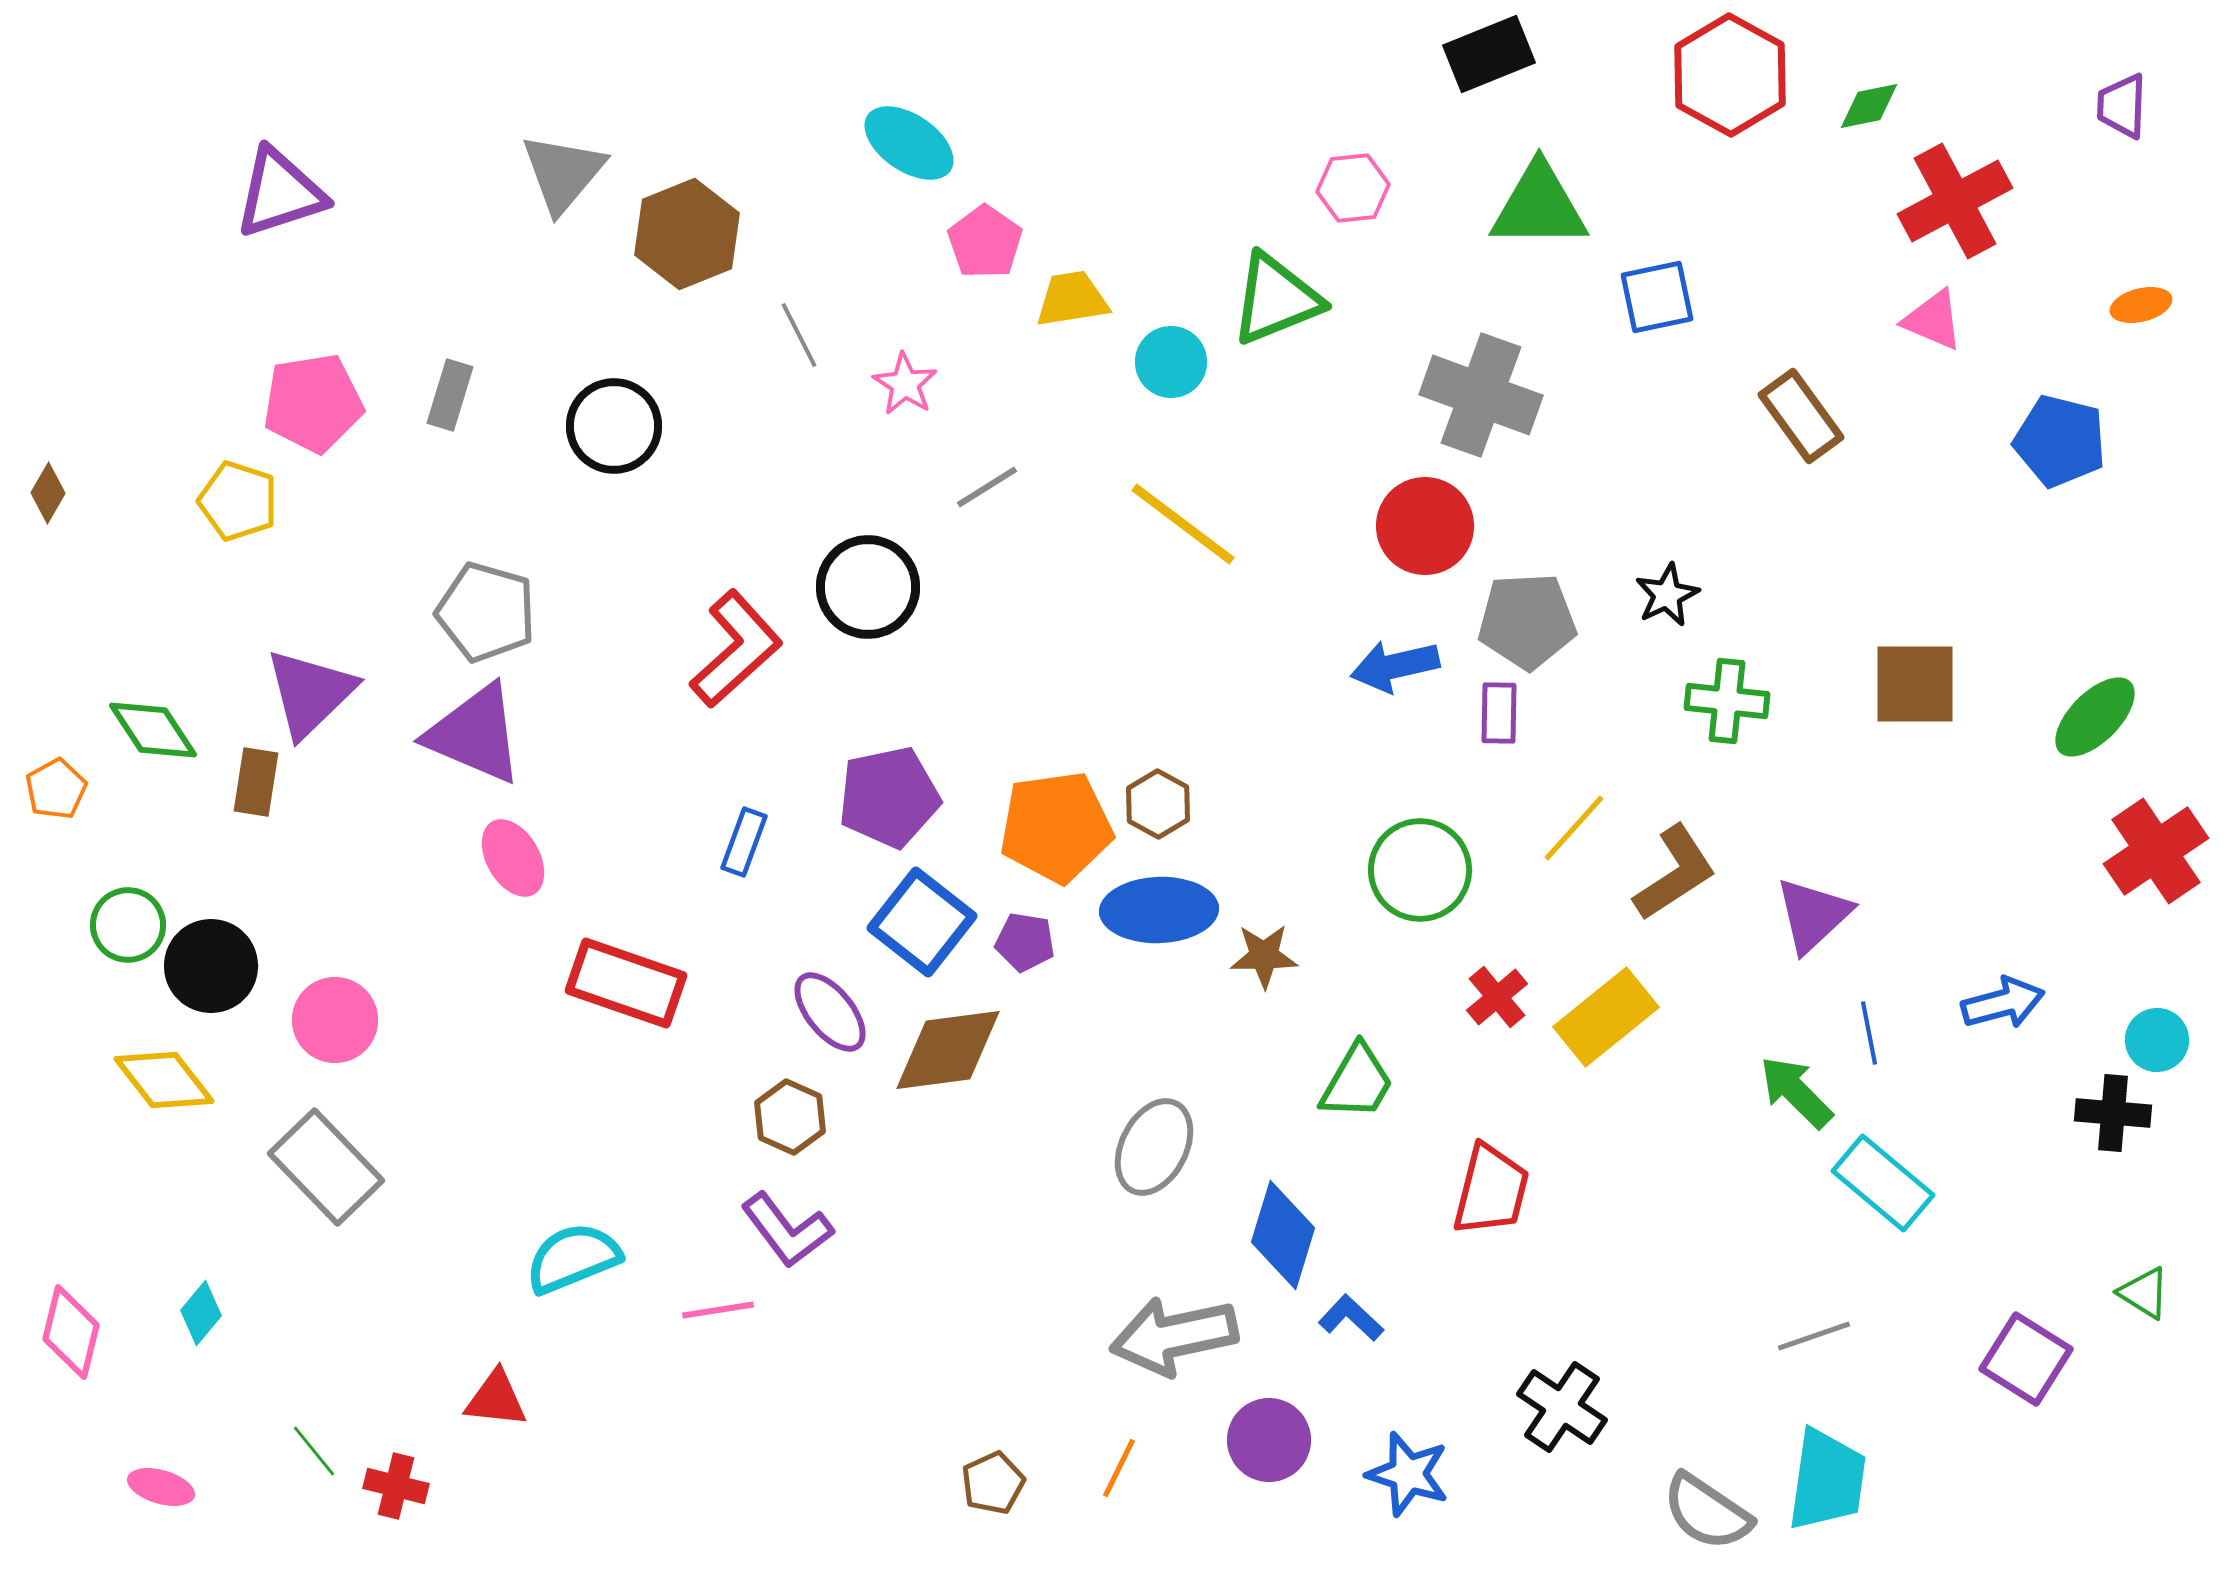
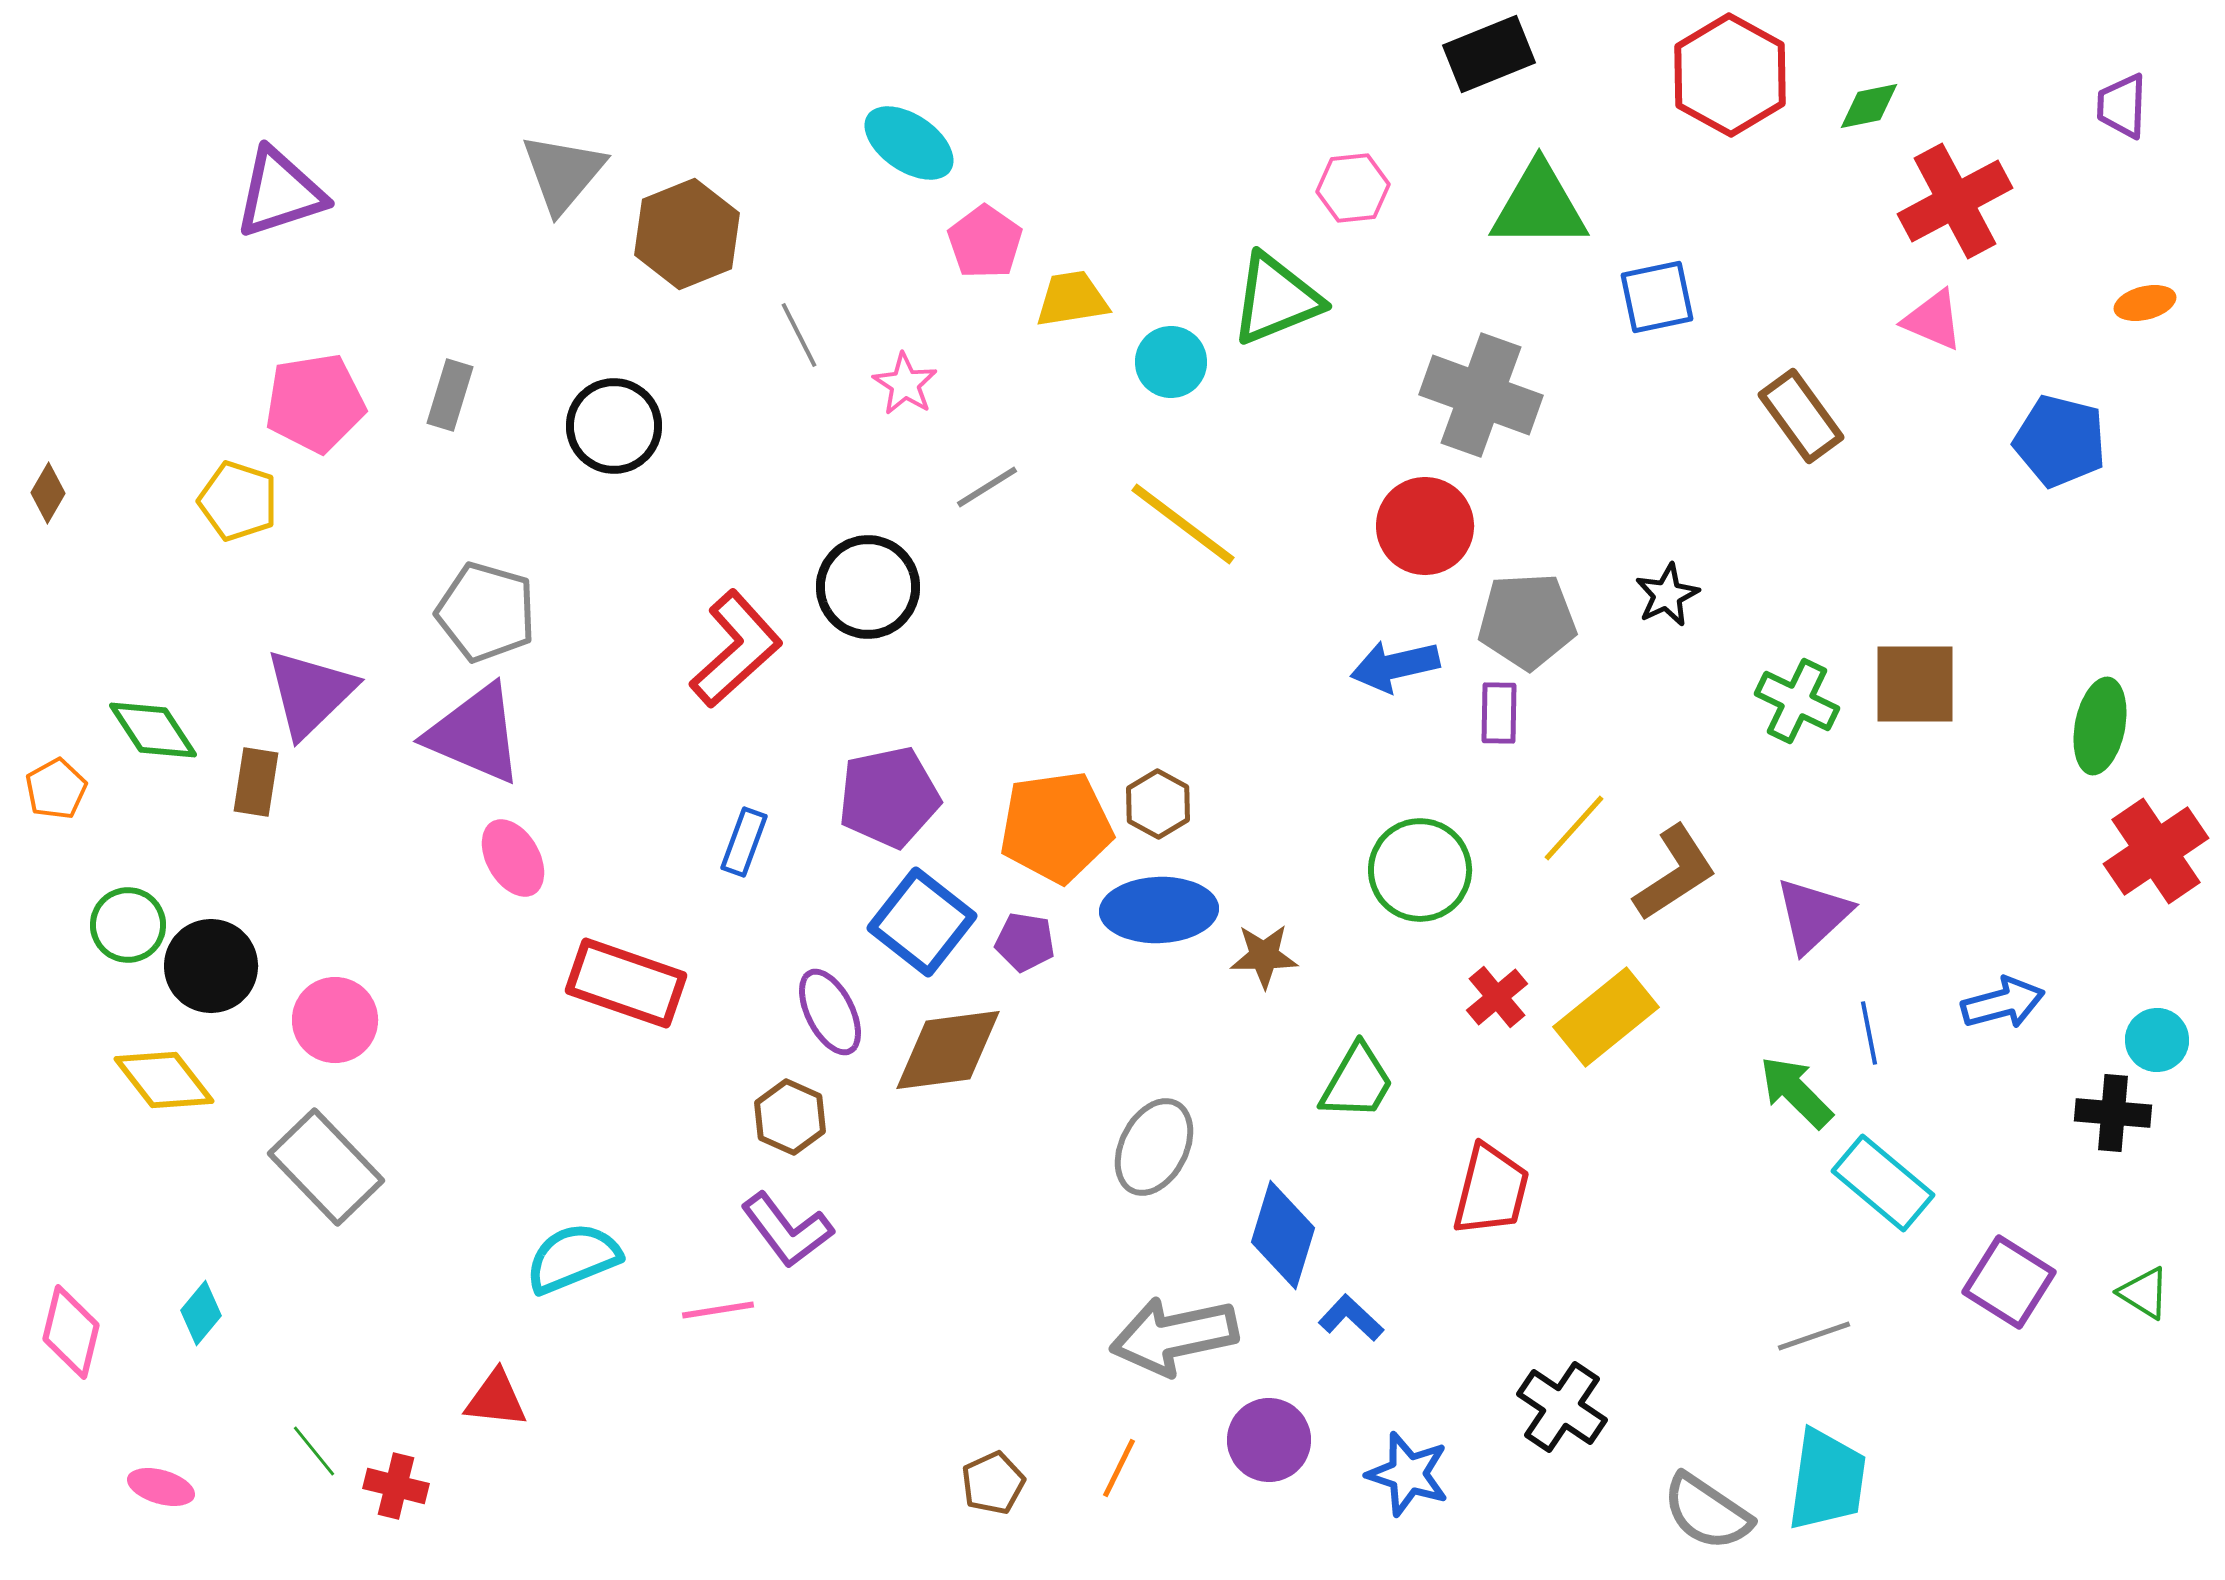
orange ellipse at (2141, 305): moved 4 px right, 2 px up
pink pentagon at (313, 403): moved 2 px right
green cross at (1727, 701): moved 70 px right; rotated 20 degrees clockwise
green ellipse at (2095, 717): moved 5 px right, 9 px down; rotated 34 degrees counterclockwise
purple ellipse at (830, 1012): rotated 12 degrees clockwise
purple square at (2026, 1359): moved 17 px left, 77 px up
